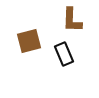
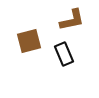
brown L-shape: rotated 104 degrees counterclockwise
